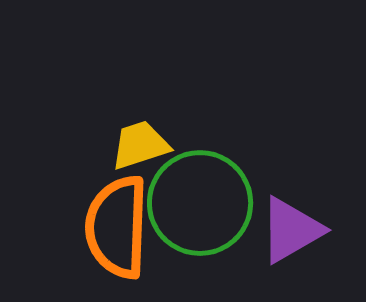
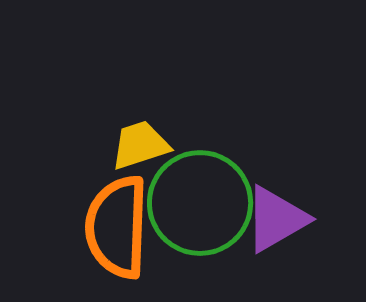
purple triangle: moved 15 px left, 11 px up
